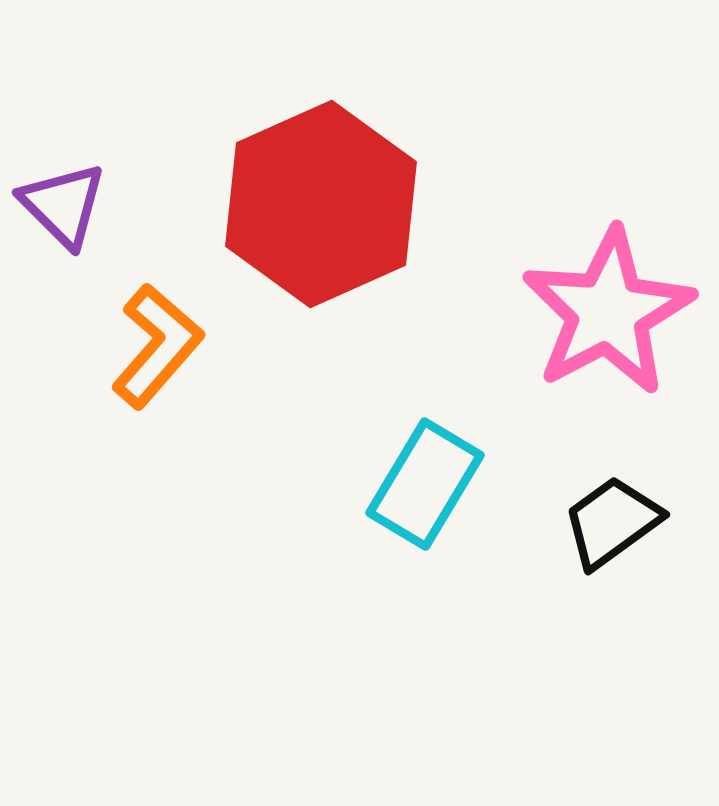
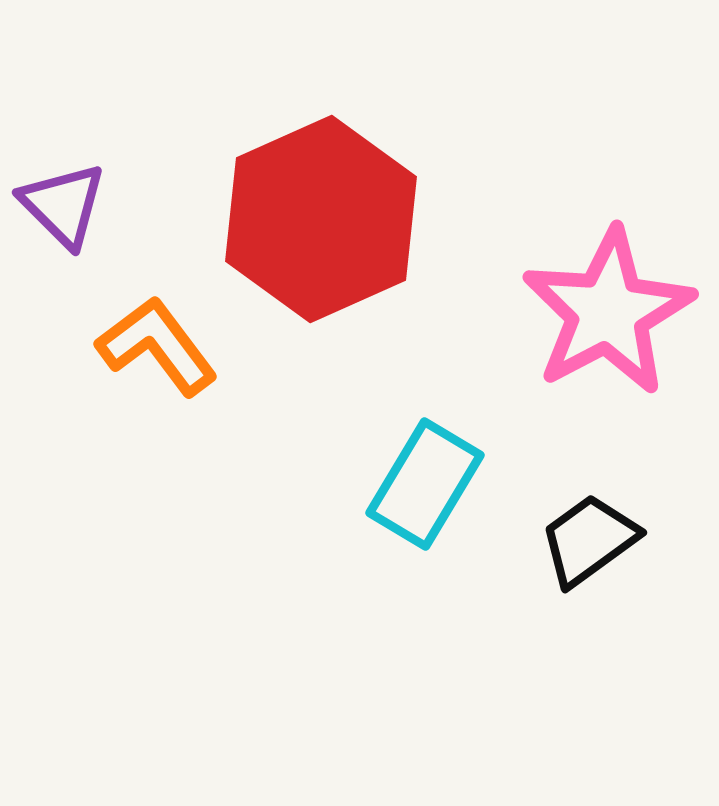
red hexagon: moved 15 px down
orange L-shape: rotated 78 degrees counterclockwise
black trapezoid: moved 23 px left, 18 px down
